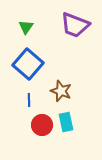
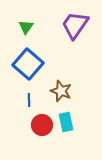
purple trapezoid: rotated 104 degrees clockwise
